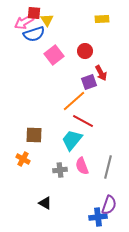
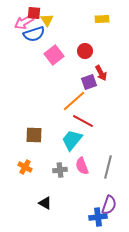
orange cross: moved 2 px right, 8 px down
